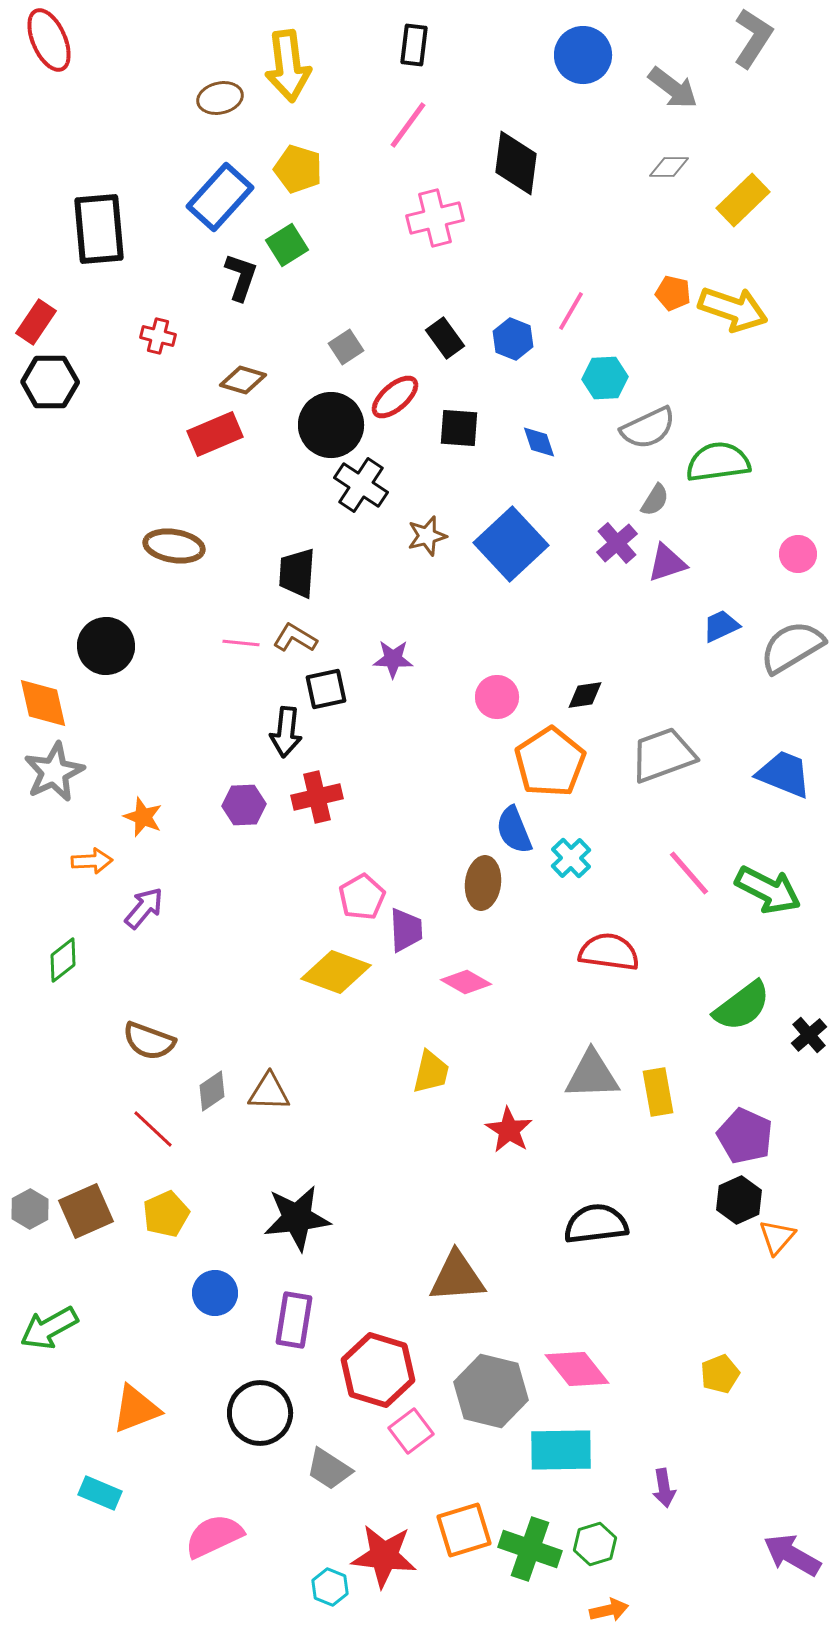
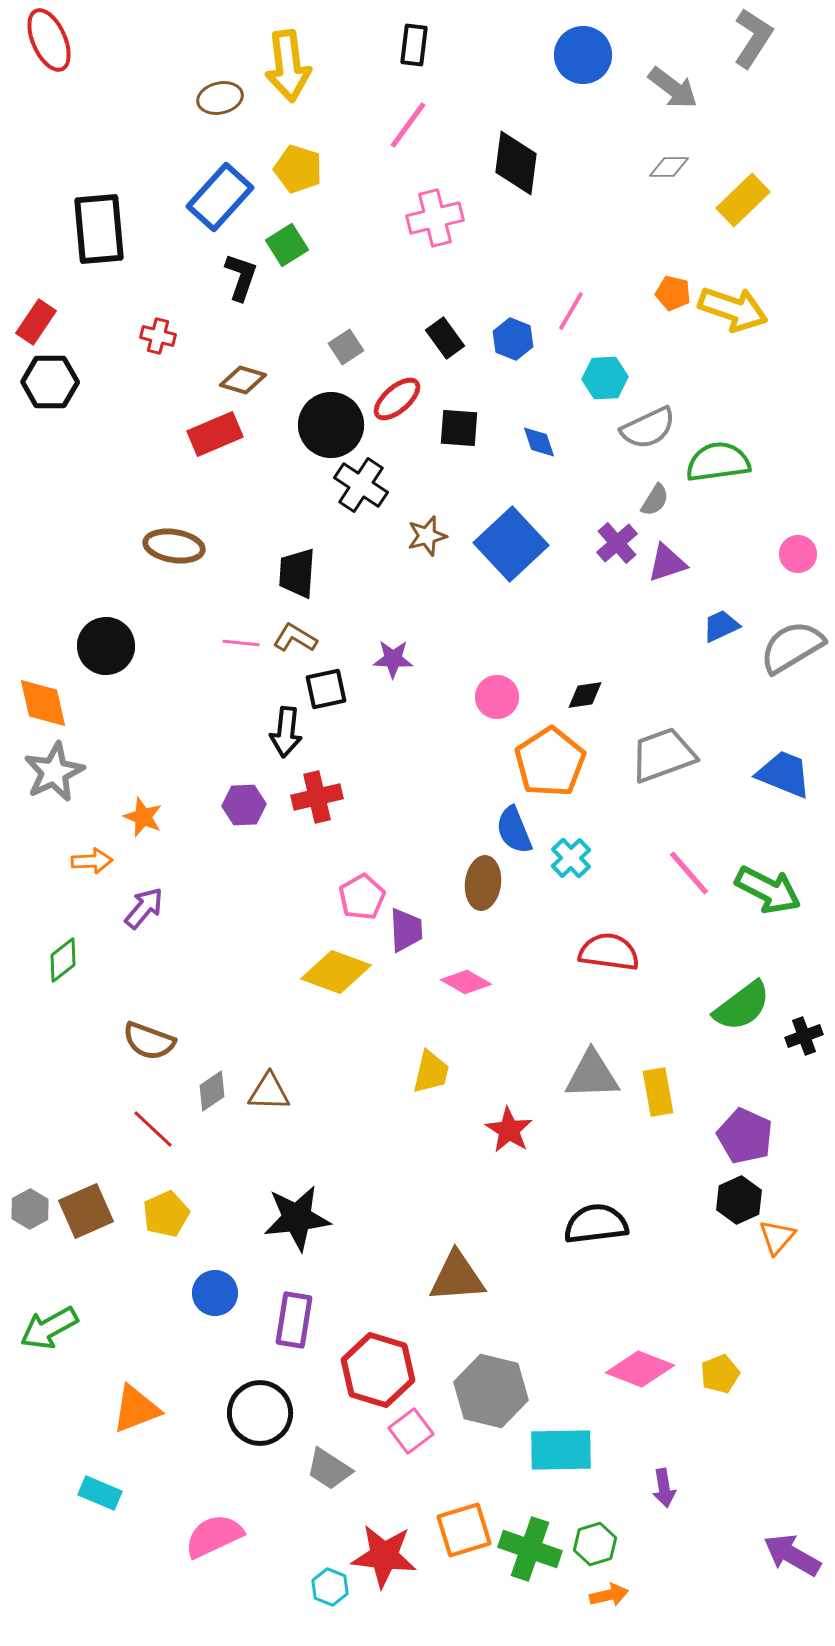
red ellipse at (395, 397): moved 2 px right, 2 px down
black cross at (809, 1035): moved 5 px left, 1 px down; rotated 21 degrees clockwise
pink diamond at (577, 1369): moved 63 px right; rotated 30 degrees counterclockwise
orange arrow at (609, 1610): moved 15 px up
